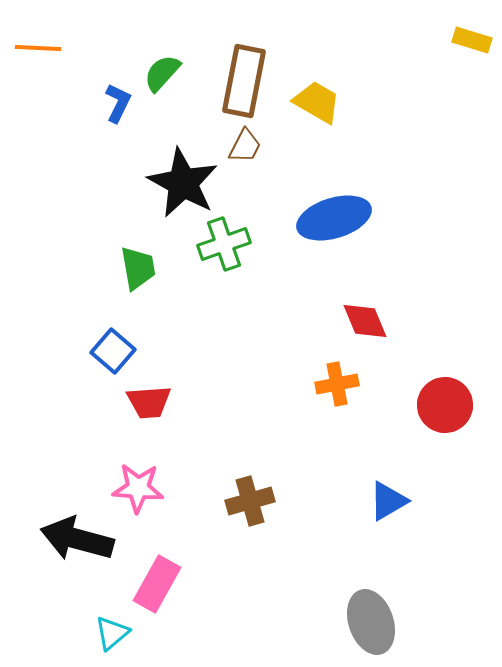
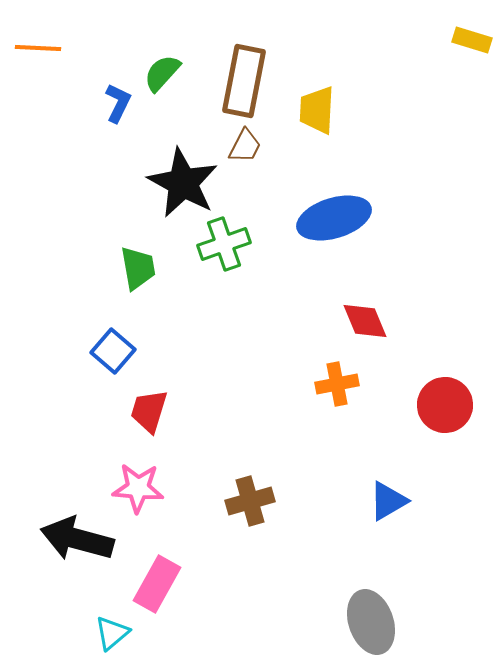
yellow trapezoid: moved 8 px down; rotated 117 degrees counterclockwise
red trapezoid: moved 9 px down; rotated 111 degrees clockwise
